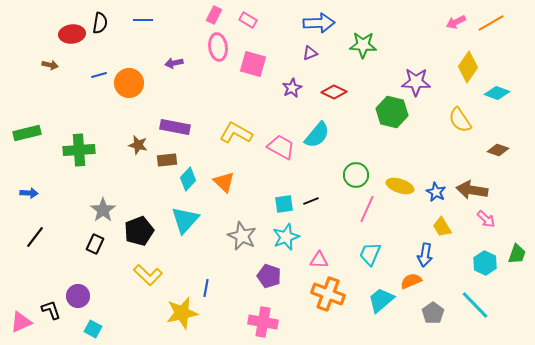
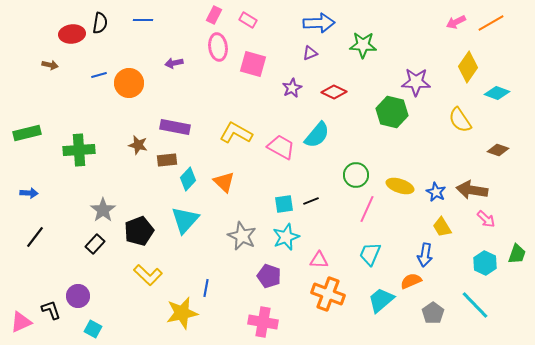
black rectangle at (95, 244): rotated 18 degrees clockwise
